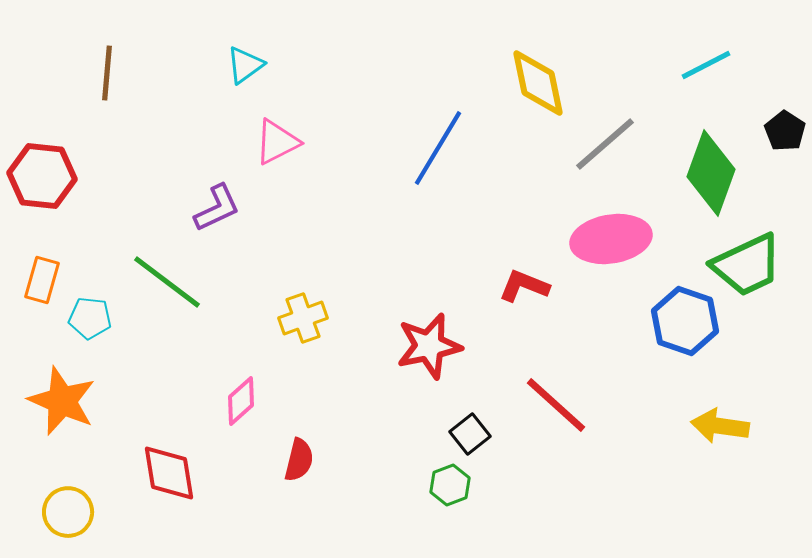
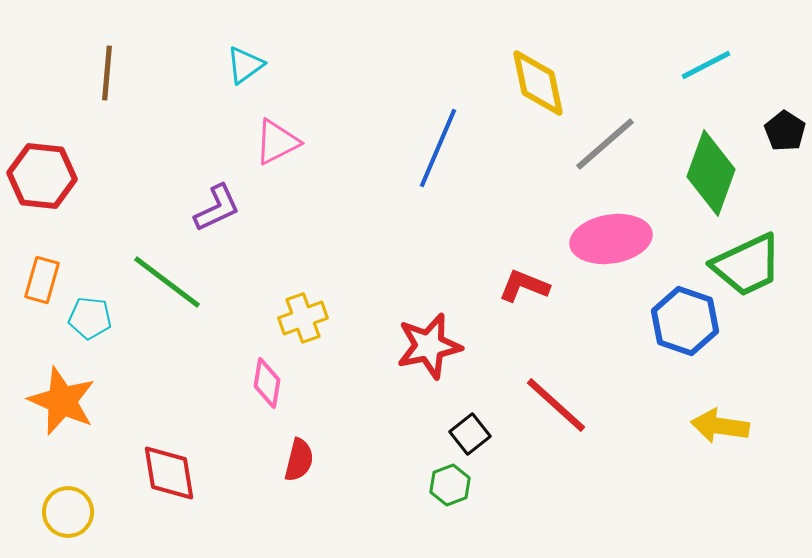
blue line: rotated 8 degrees counterclockwise
pink diamond: moved 26 px right, 18 px up; rotated 39 degrees counterclockwise
